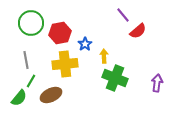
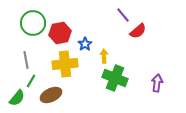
green circle: moved 2 px right
green semicircle: moved 2 px left
